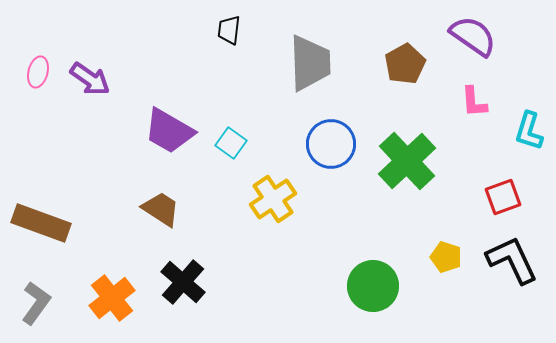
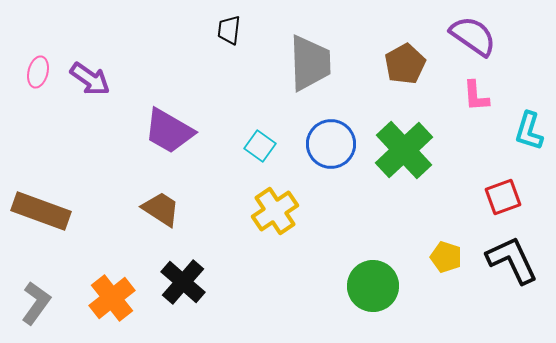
pink L-shape: moved 2 px right, 6 px up
cyan square: moved 29 px right, 3 px down
green cross: moved 3 px left, 11 px up
yellow cross: moved 2 px right, 12 px down
brown rectangle: moved 12 px up
